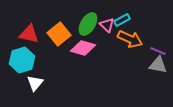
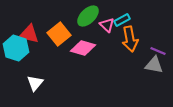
green ellipse: moved 8 px up; rotated 15 degrees clockwise
orange arrow: rotated 55 degrees clockwise
cyan hexagon: moved 6 px left, 12 px up; rotated 25 degrees counterclockwise
gray triangle: moved 4 px left
